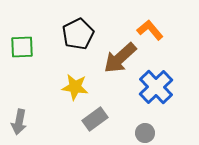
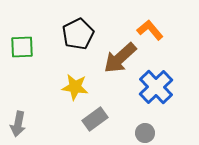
gray arrow: moved 1 px left, 2 px down
